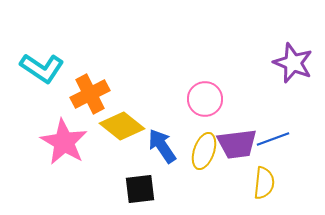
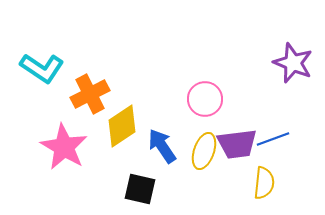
yellow diamond: rotated 72 degrees counterclockwise
pink star: moved 5 px down
black square: rotated 20 degrees clockwise
